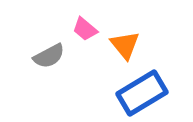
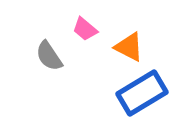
orange triangle: moved 4 px right, 2 px down; rotated 24 degrees counterclockwise
gray semicircle: rotated 84 degrees clockwise
